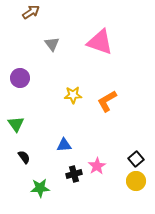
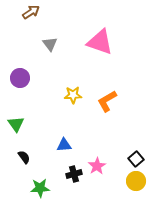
gray triangle: moved 2 px left
